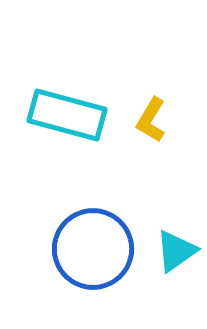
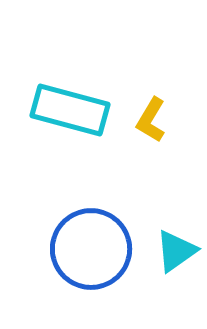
cyan rectangle: moved 3 px right, 5 px up
blue circle: moved 2 px left
